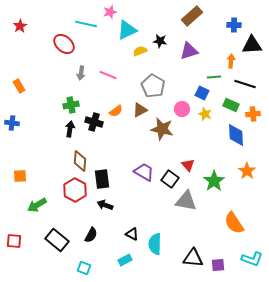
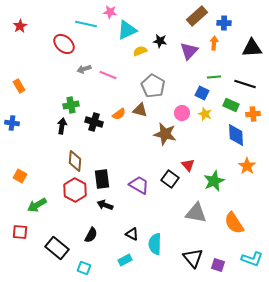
pink star at (110, 12): rotated 24 degrees clockwise
brown rectangle at (192, 16): moved 5 px right
blue cross at (234, 25): moved 10 px left, 2 px up
black triangle at (252, 45): moved 3 px down
purple triangle at (189, 51): rotated 30 degrees counterclockwise
orange arrow at (231, 61): moved 17 px left, 18 px up
gray arrow at (81, 73): moved 3 px right, 4 px up; rotated 64 degrees clockwise
pink circle at (182, 109): moved 4 px down
brown triangle at (140, 110): rotated 42 degrees clockwise
orange semicircle at (116, 111): moved 3 px right, 3 px down
black arrow at (70, 129): moved 8 px left, 3 px up
brown star at (162, 129): moved 3 px right, 5 px down
brown diamond at (80, 161): moved 5 px left
orange star at (247, 171): moved 5 px up
purple trapezoid at (144, 172): moved 5 px left, 13 px down
orange square at (20, 176): rotated 32 degrees clockwise
green star at (214, 181): rotated 10 degrees clockwise
gray triangle at (186, 201): moved 10 px right, 12 px down
black rectangle at (57, 240): moved 8 px down
red square at (14, 241): moved 6 px right, 9 px up
black triangle at (193, 258): rotated 45 degrees clockwise
purple square at (218, 265): rotated 24 degrees clockwise
